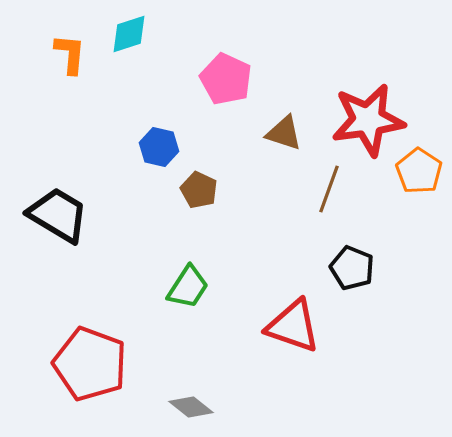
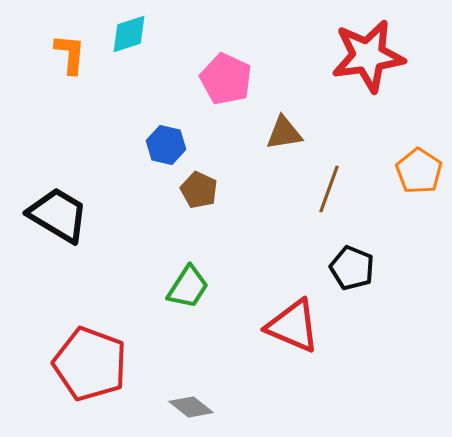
red star: moved 64 px up
brown triangle: rotated 27 degrees counterclockwise
blue hexagon: moved 7 px right, 2 px up
red triangle: rotated 4 degrees clockwise
